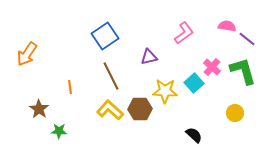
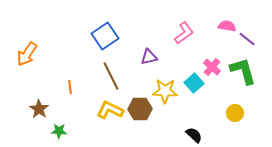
yellow L-shape: rotated 16 degrees counterclockwise
